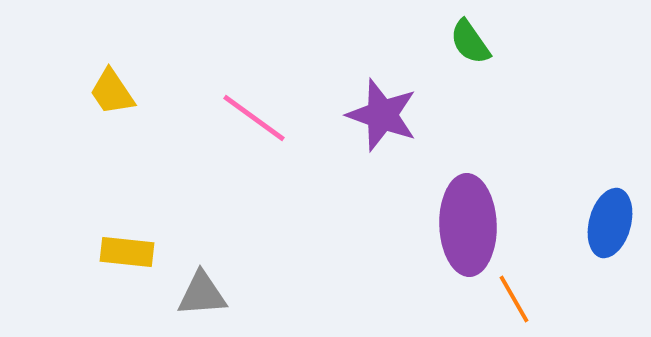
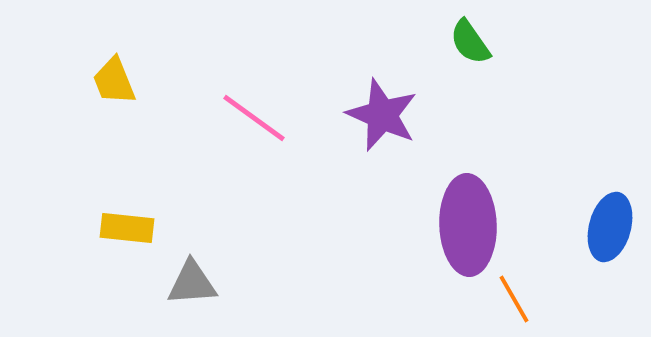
yellow trapezoid: moved 2 px right, 11 px up; rotated 12 degrees clockwise
purple star: rotated 4 degrees clockwise
blue ellipse: moved 4 px down
yellow rectangle: moved 24 px up
gray triangle: moved 10 px left, 11 px up
